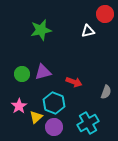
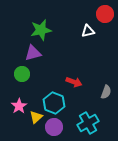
purple triangle: moved 10 px left, 19 px up
